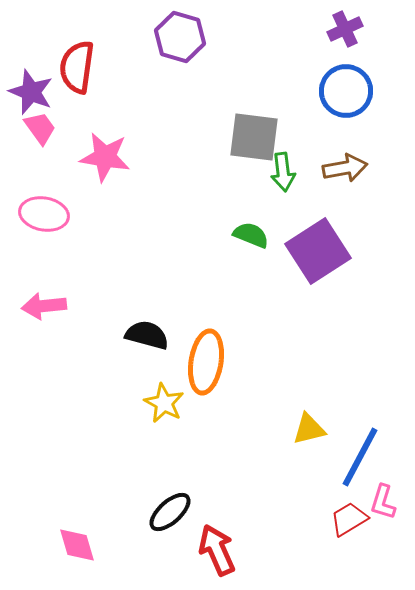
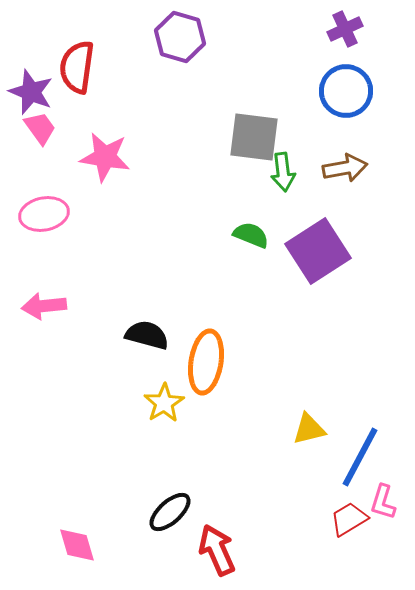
pink ellipse: rotated 21 degrees counterclockwise
yellow star: rotated 12 degrees clockwise
